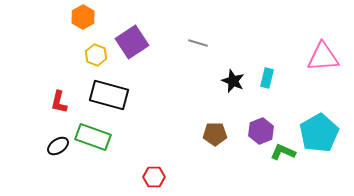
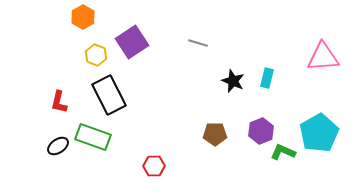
black rectangle: rotated 48 degrees clockwise
red hexagon: moved 11 px up
